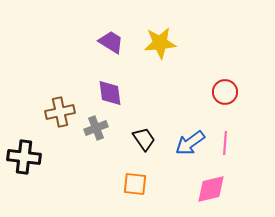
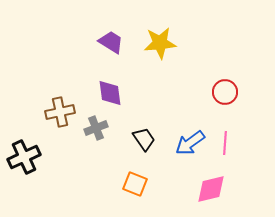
black cross: rotated 32 degrees counterclockwise
orange square: rotated 15 degrees clockwise
